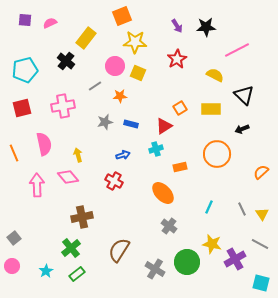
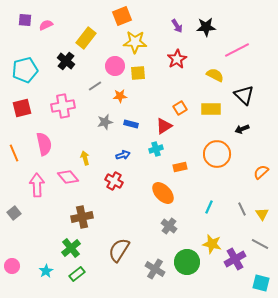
pink semicircle at (50, 23): moved 4 px left, 2 px down
yellow square at (138, 73): rotated 28 degrees counterclockwise
yellow arrow at (78, 155): moved 7 px right, 3 px down
gray square at (14, 238): moved 25 px up
